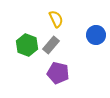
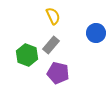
yellow semicircle: moved 3 px left, 3 px up
blue circle: moved 2 px up
green hexagon: moved 10 px down
